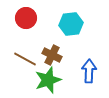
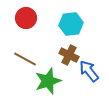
brown cross: moved 17 px right
blue arrow: rotated 40 degrees counterclockwise
green star: moved 1 px down
